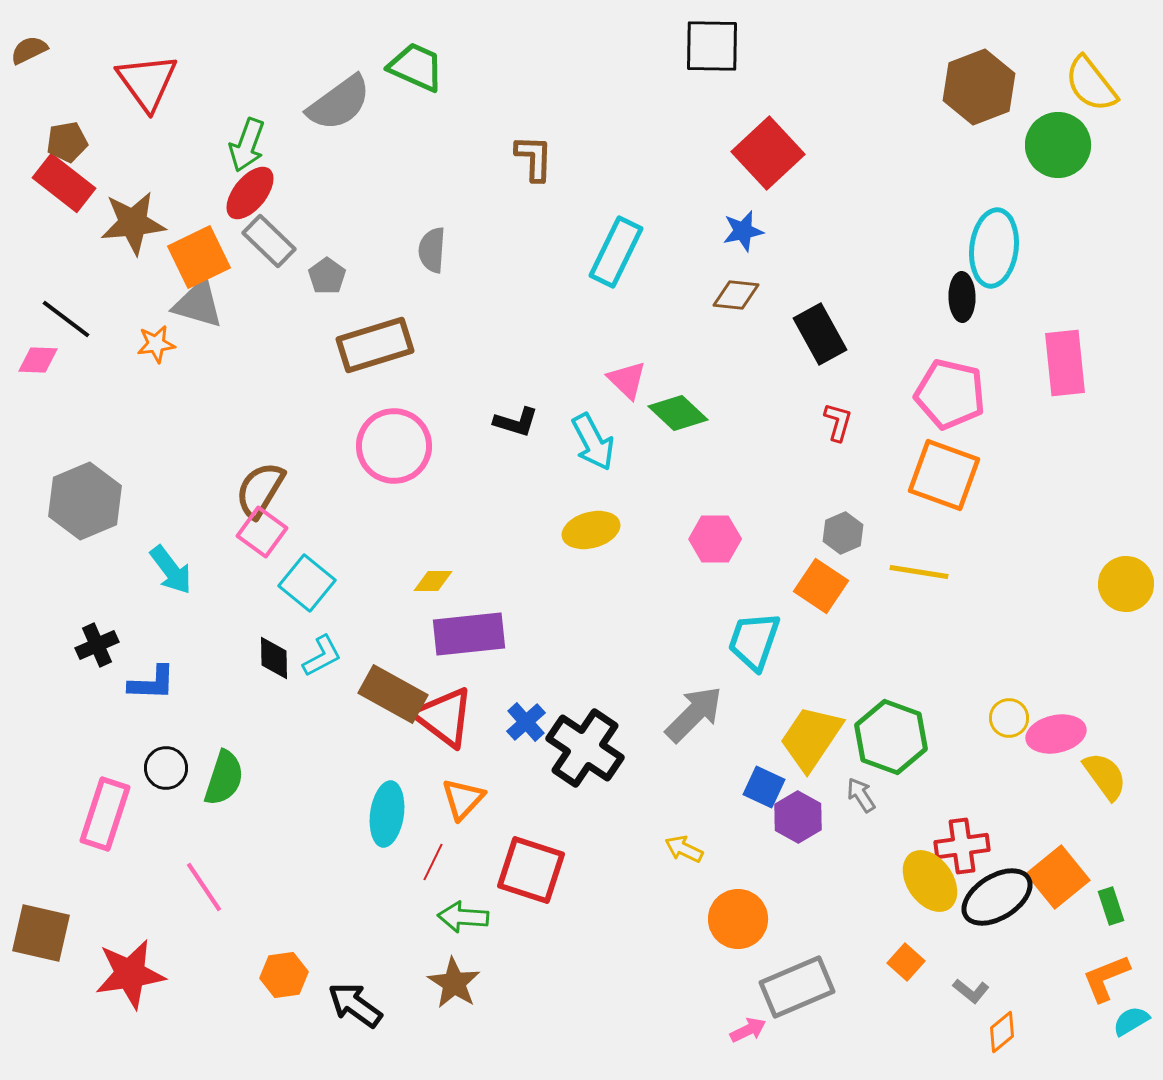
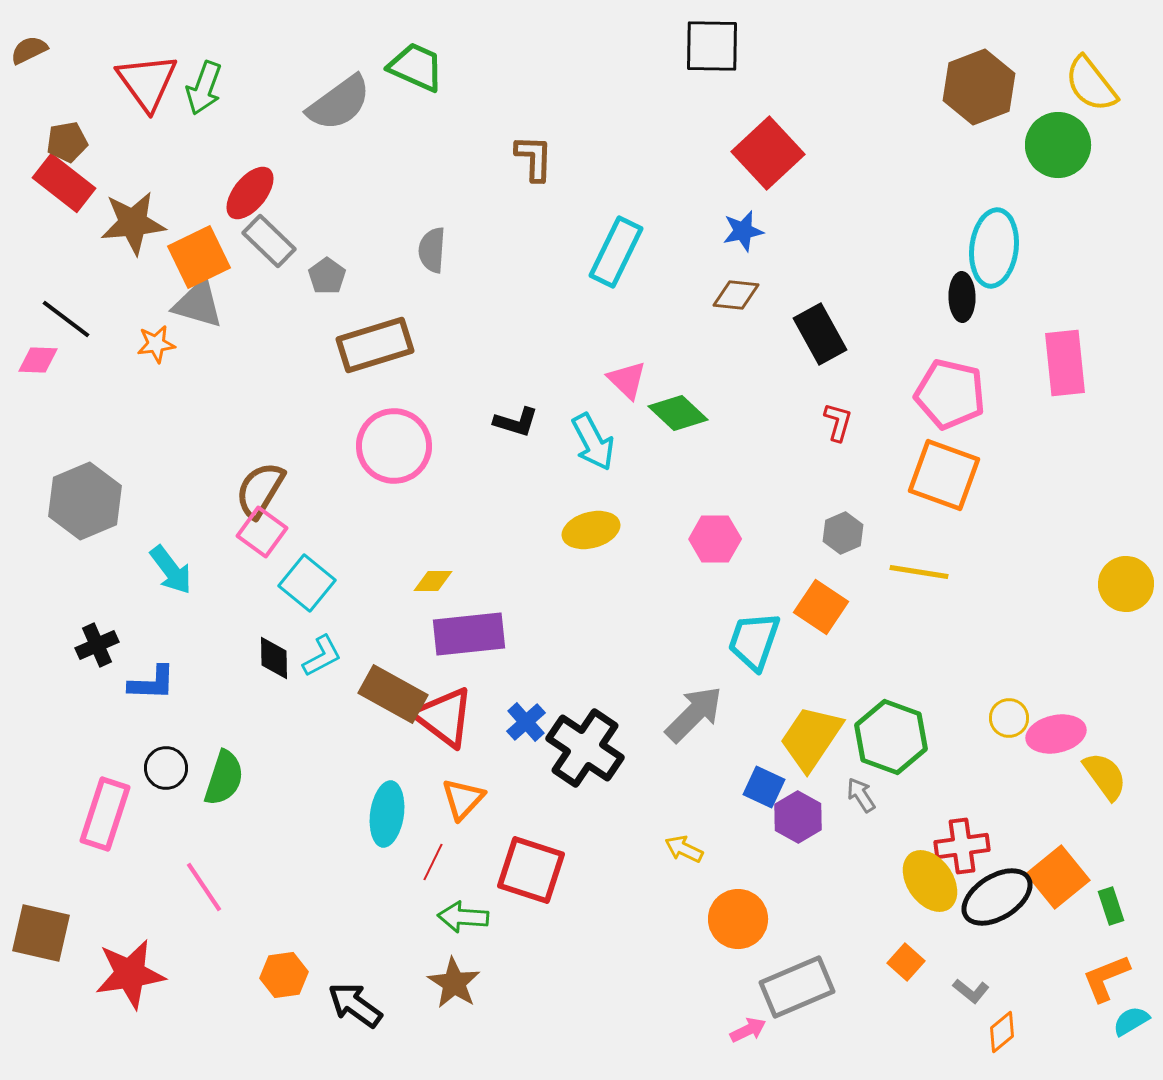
green arrow at (247, 145): moved 43 px left, 57 px up
orange square at (821, 586): moved 21 px down
